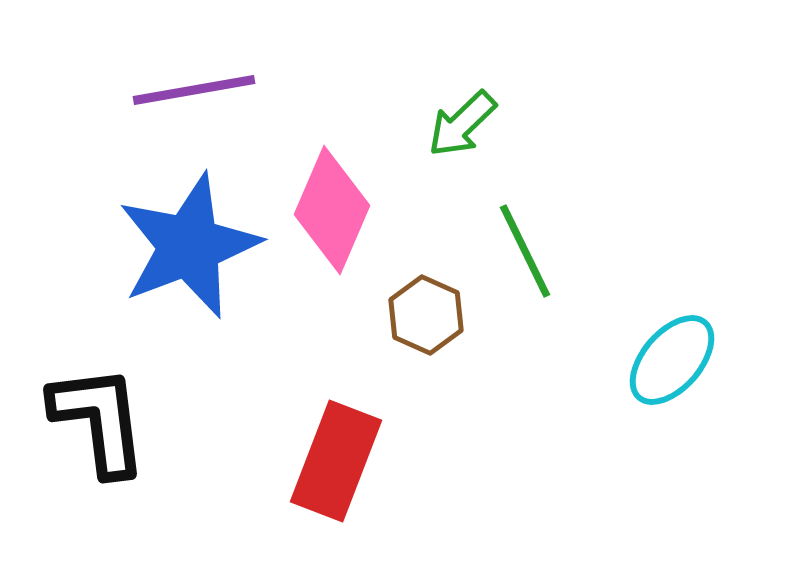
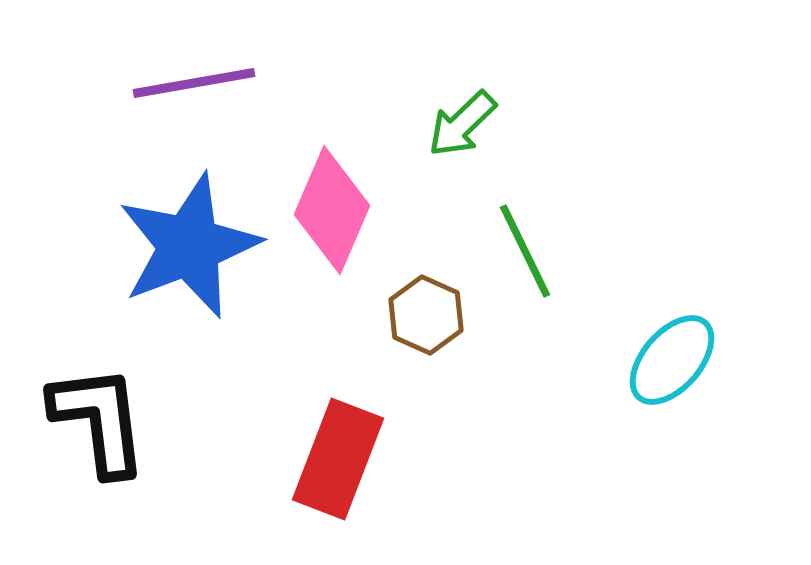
purple line: moved 7 px up
red rectangle: moved 2 px right, 2 px up
